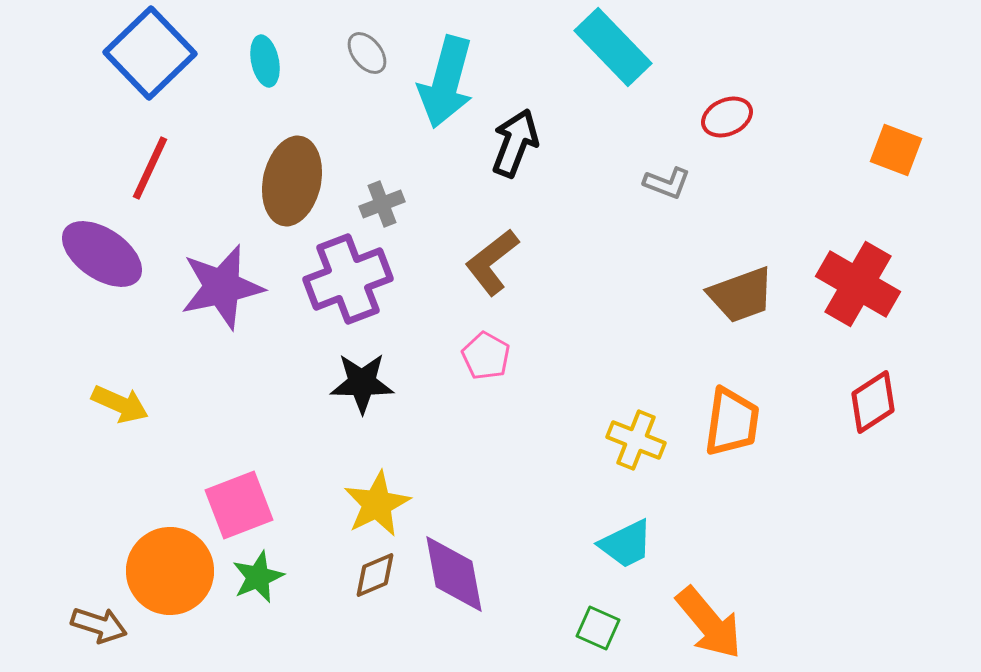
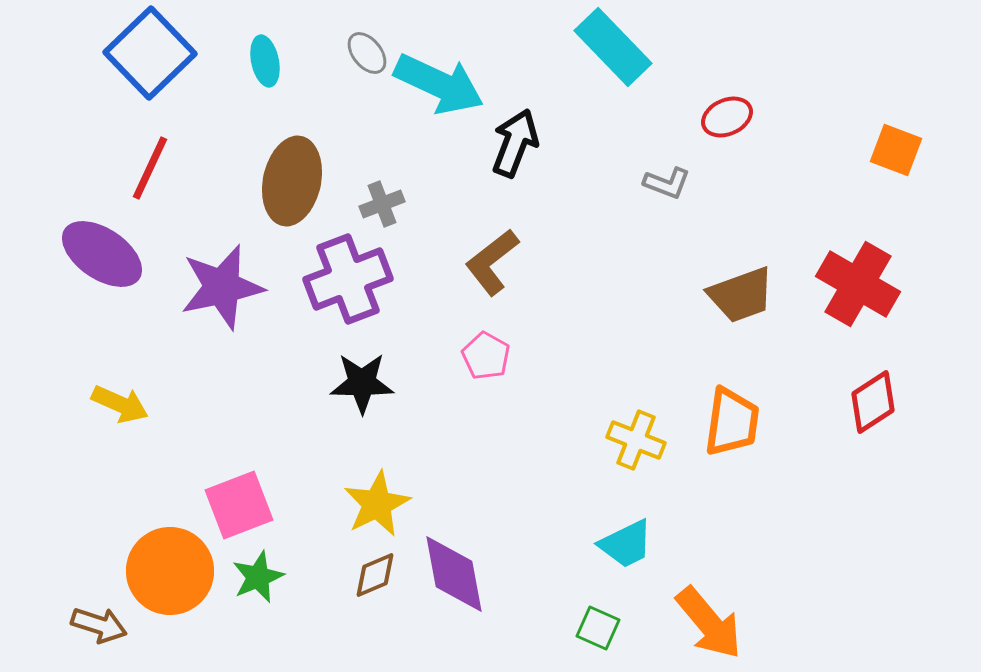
cyan arrow: moved 7 px left, 2 px down; rotated 80 degrees counterclockwise
